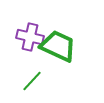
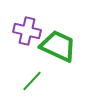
purple cross: moved 3 px left, 6 px up
